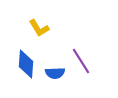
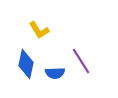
yellow L-shape: moved 2 px down
blue diamond: rotated 8 degrees clockwise
